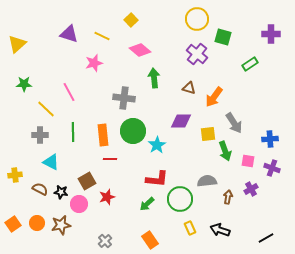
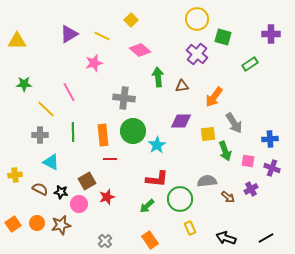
purple triangle at (69, 34): rotated 48 degrees counterclockwise
yellow triangle at (17, 44): moved 3 px up; rotated 42 degrees clockwise
green arrow at (154, 78): moved 4 px right, 1 px up
brown triangle at (189, 88): moved 7 px left, 2 px up; rotated 24 degrees counterclockwise
brown arrow at (228, 197): rotated 120 degrees clockwise
green arrow at (147, 204): moved 2 px down
black arrow at (220, 230): moved 6 px right, 8 px down
